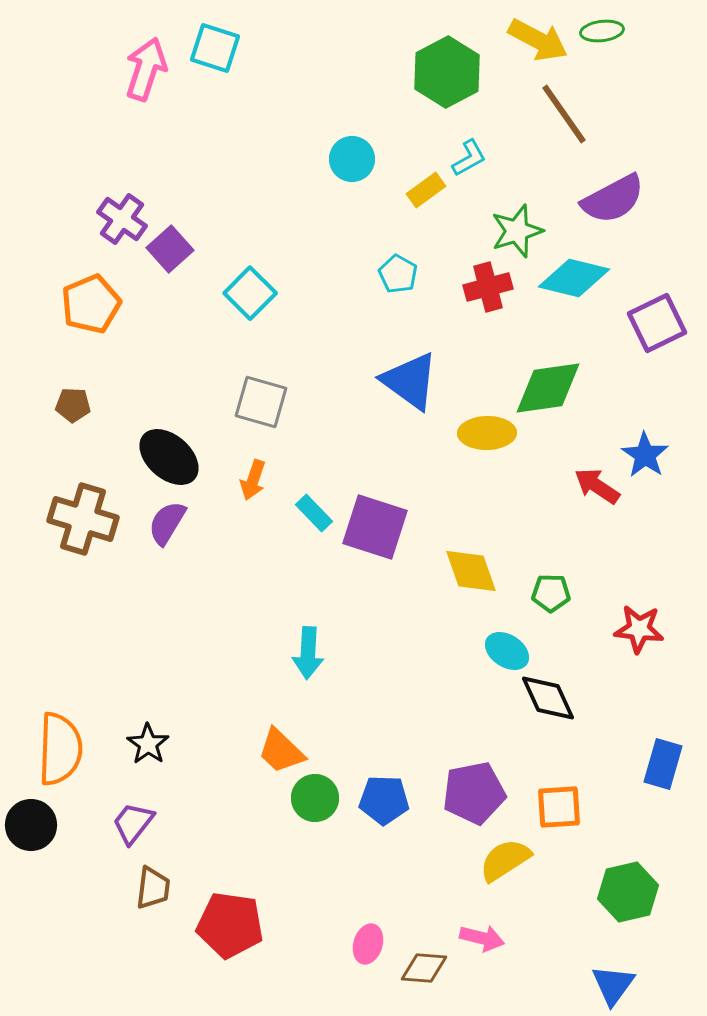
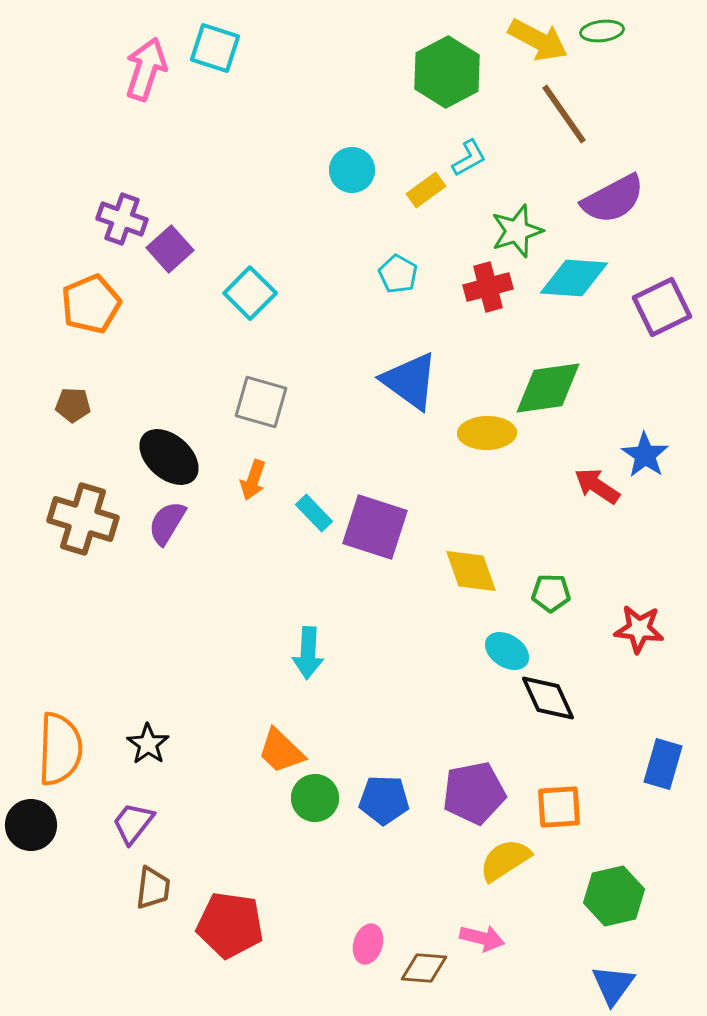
cyan circle at (352, 159): moved 11 px down
purple cross at (122, 219): rotated 15 degrees counterclockwise
cyan diamond at (574, 278): rotated 10 degrees counterclockwise
purple square at (657, 323): moved 5 px right, 16 px up
green hexagon at (628, 892): moved 14 px left, 4 px down
